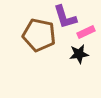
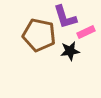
black star: moved 9 px left, 3 px up
